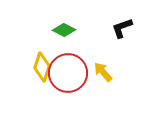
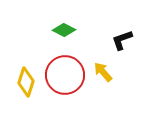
black L-shape: moved 12 px down
yellow diamond: moved 16 px left, 15 px down
red circle: moved 3 px left, 2 px down
